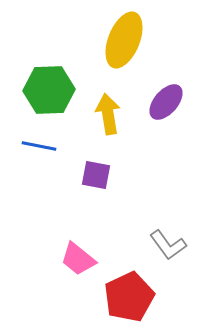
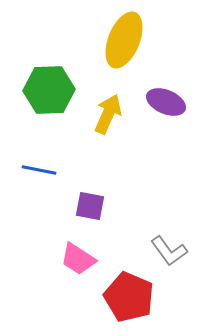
purple ellipse: rotated 72 degrees clockwise
yellow arrow: rotated 33 degrees clockwise
blue line: moved 24 px down
purple square: moved 6 px left, 31 px down
gray L-shape: moved 1 px right, 6 px down
pink trapezoid: rotated 6 degrees counterclockwise
red pentagon: rotated 24 degrees counterclockwise
